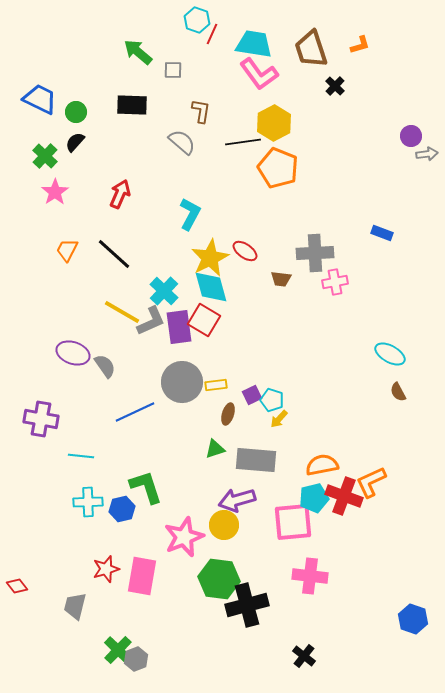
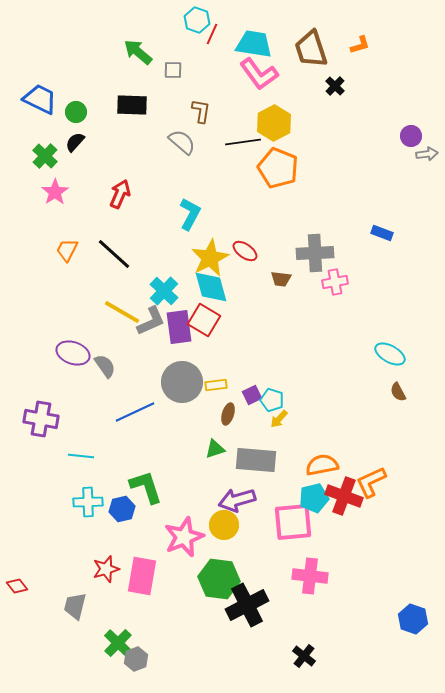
black cross at (247, 605): rotated 12 degrees counterclockwise
green cross at (118, 650): moved 7 px up
